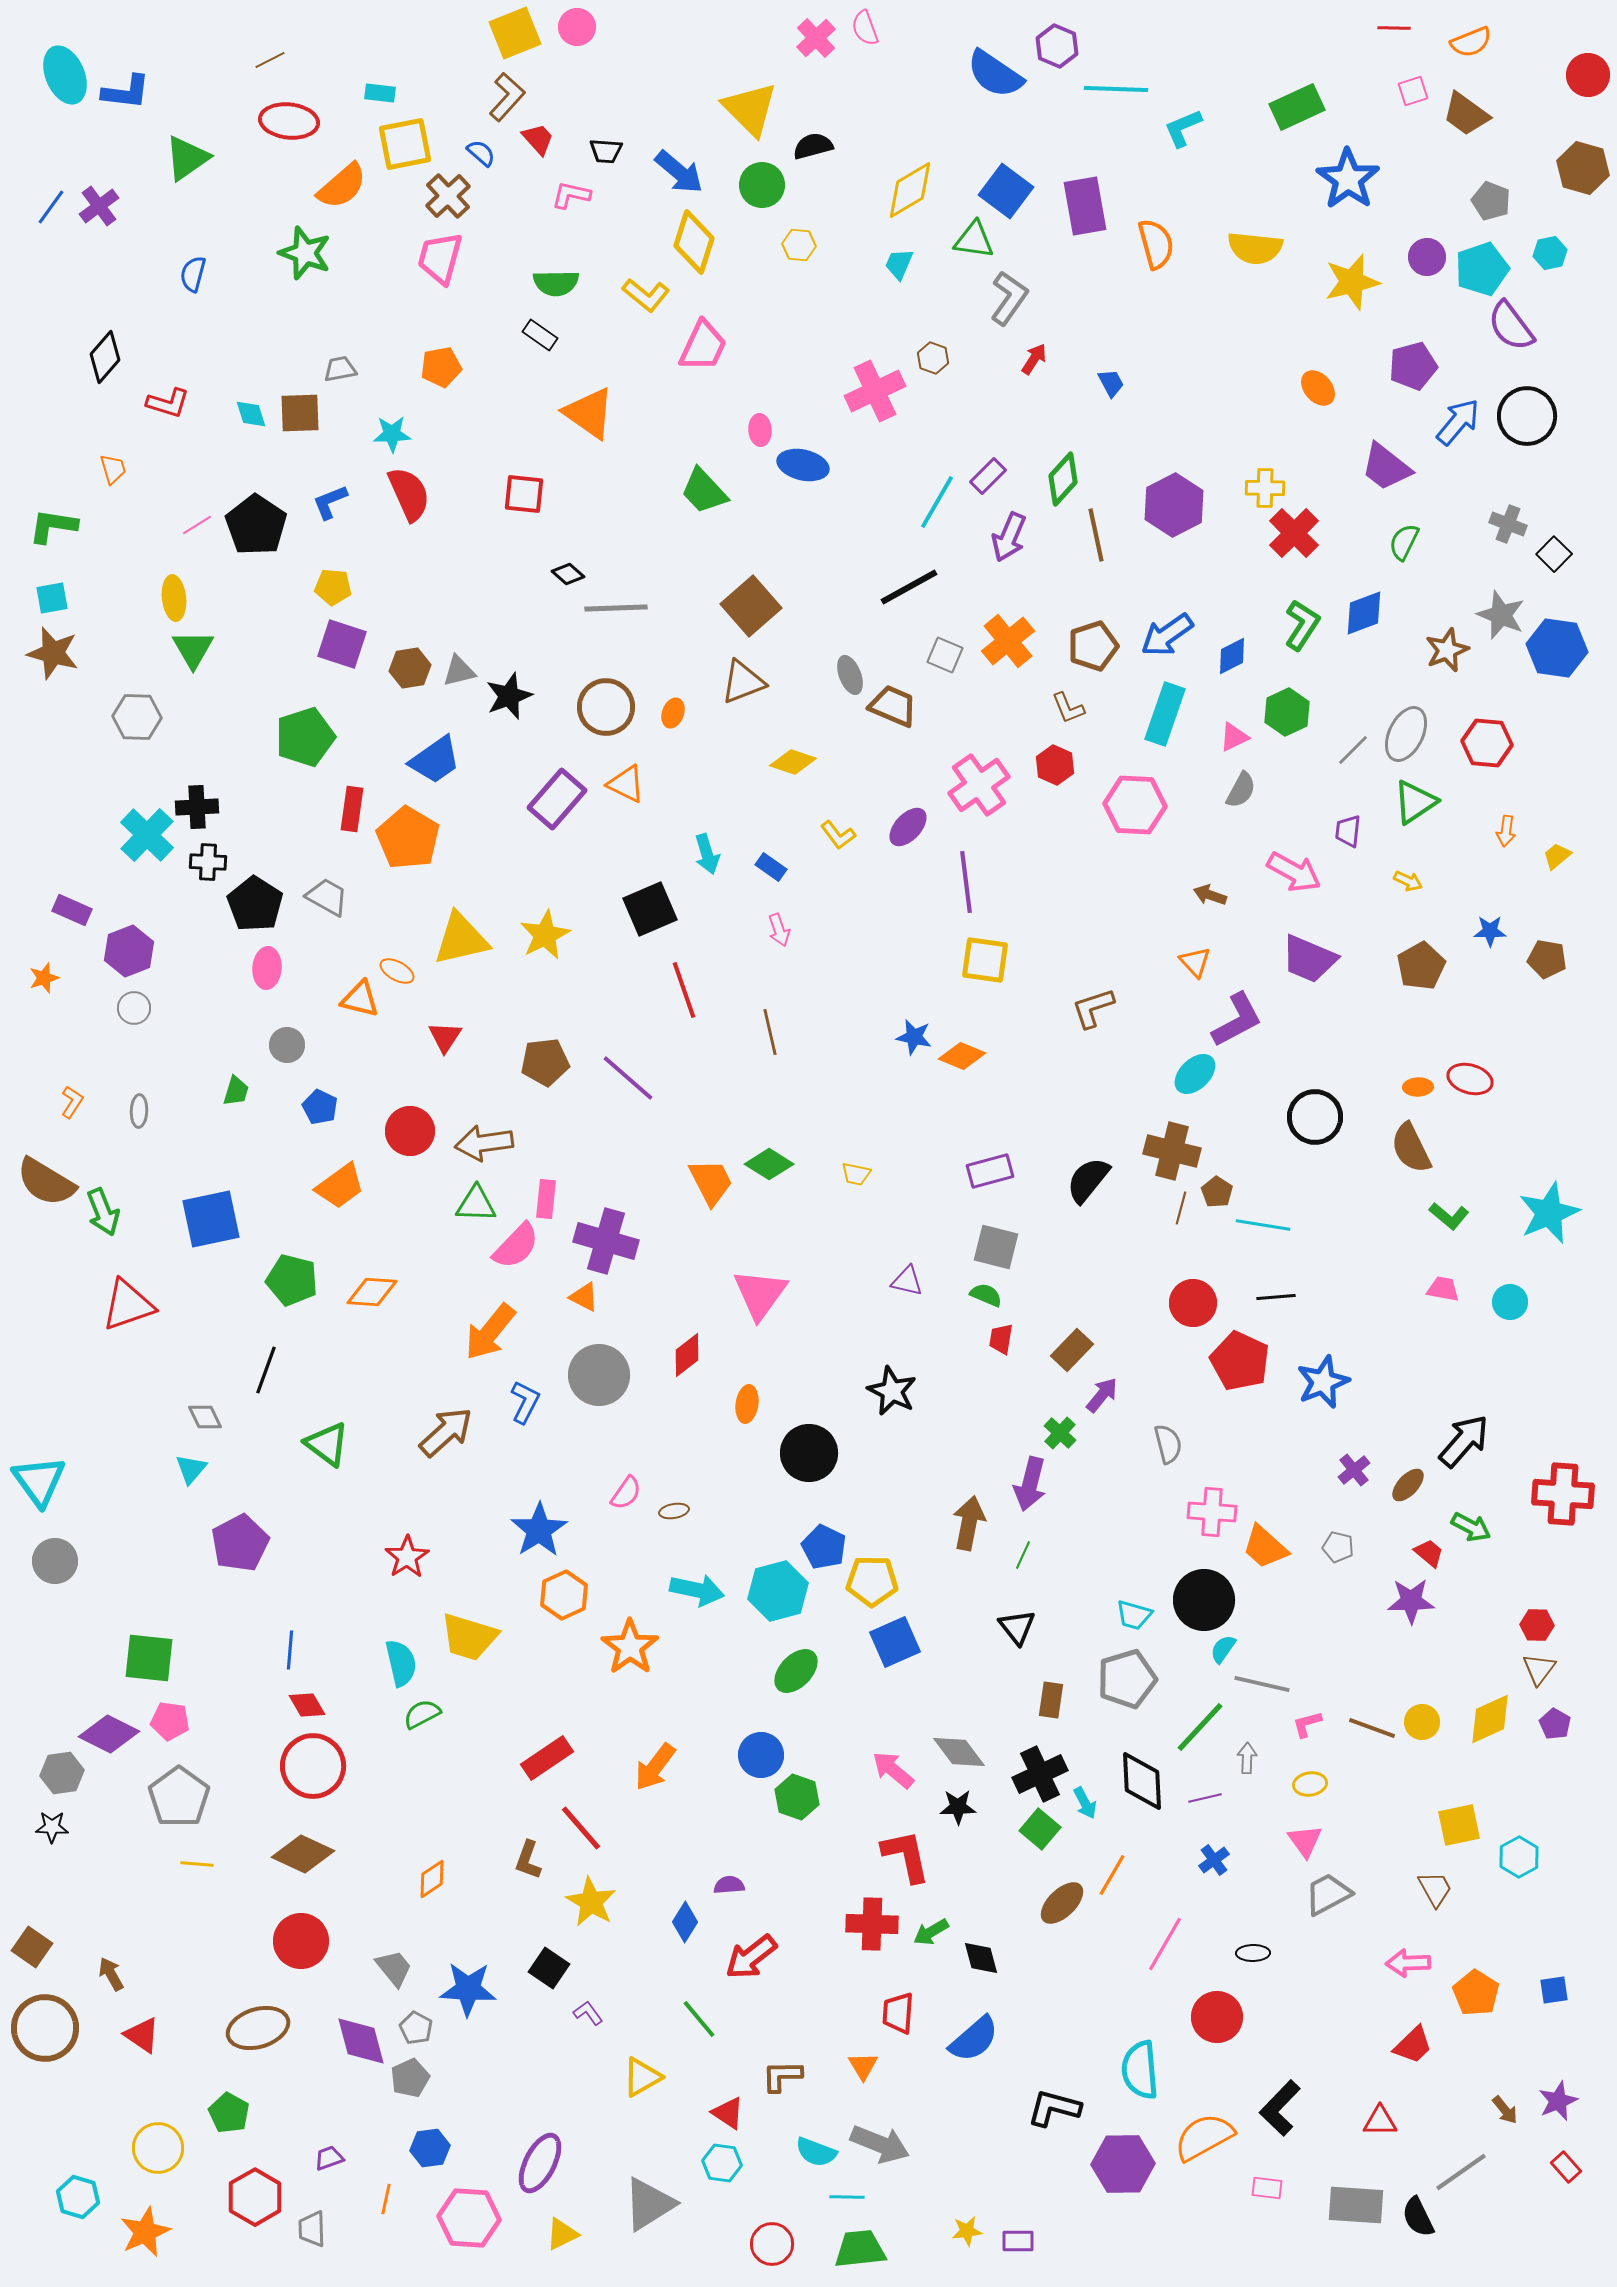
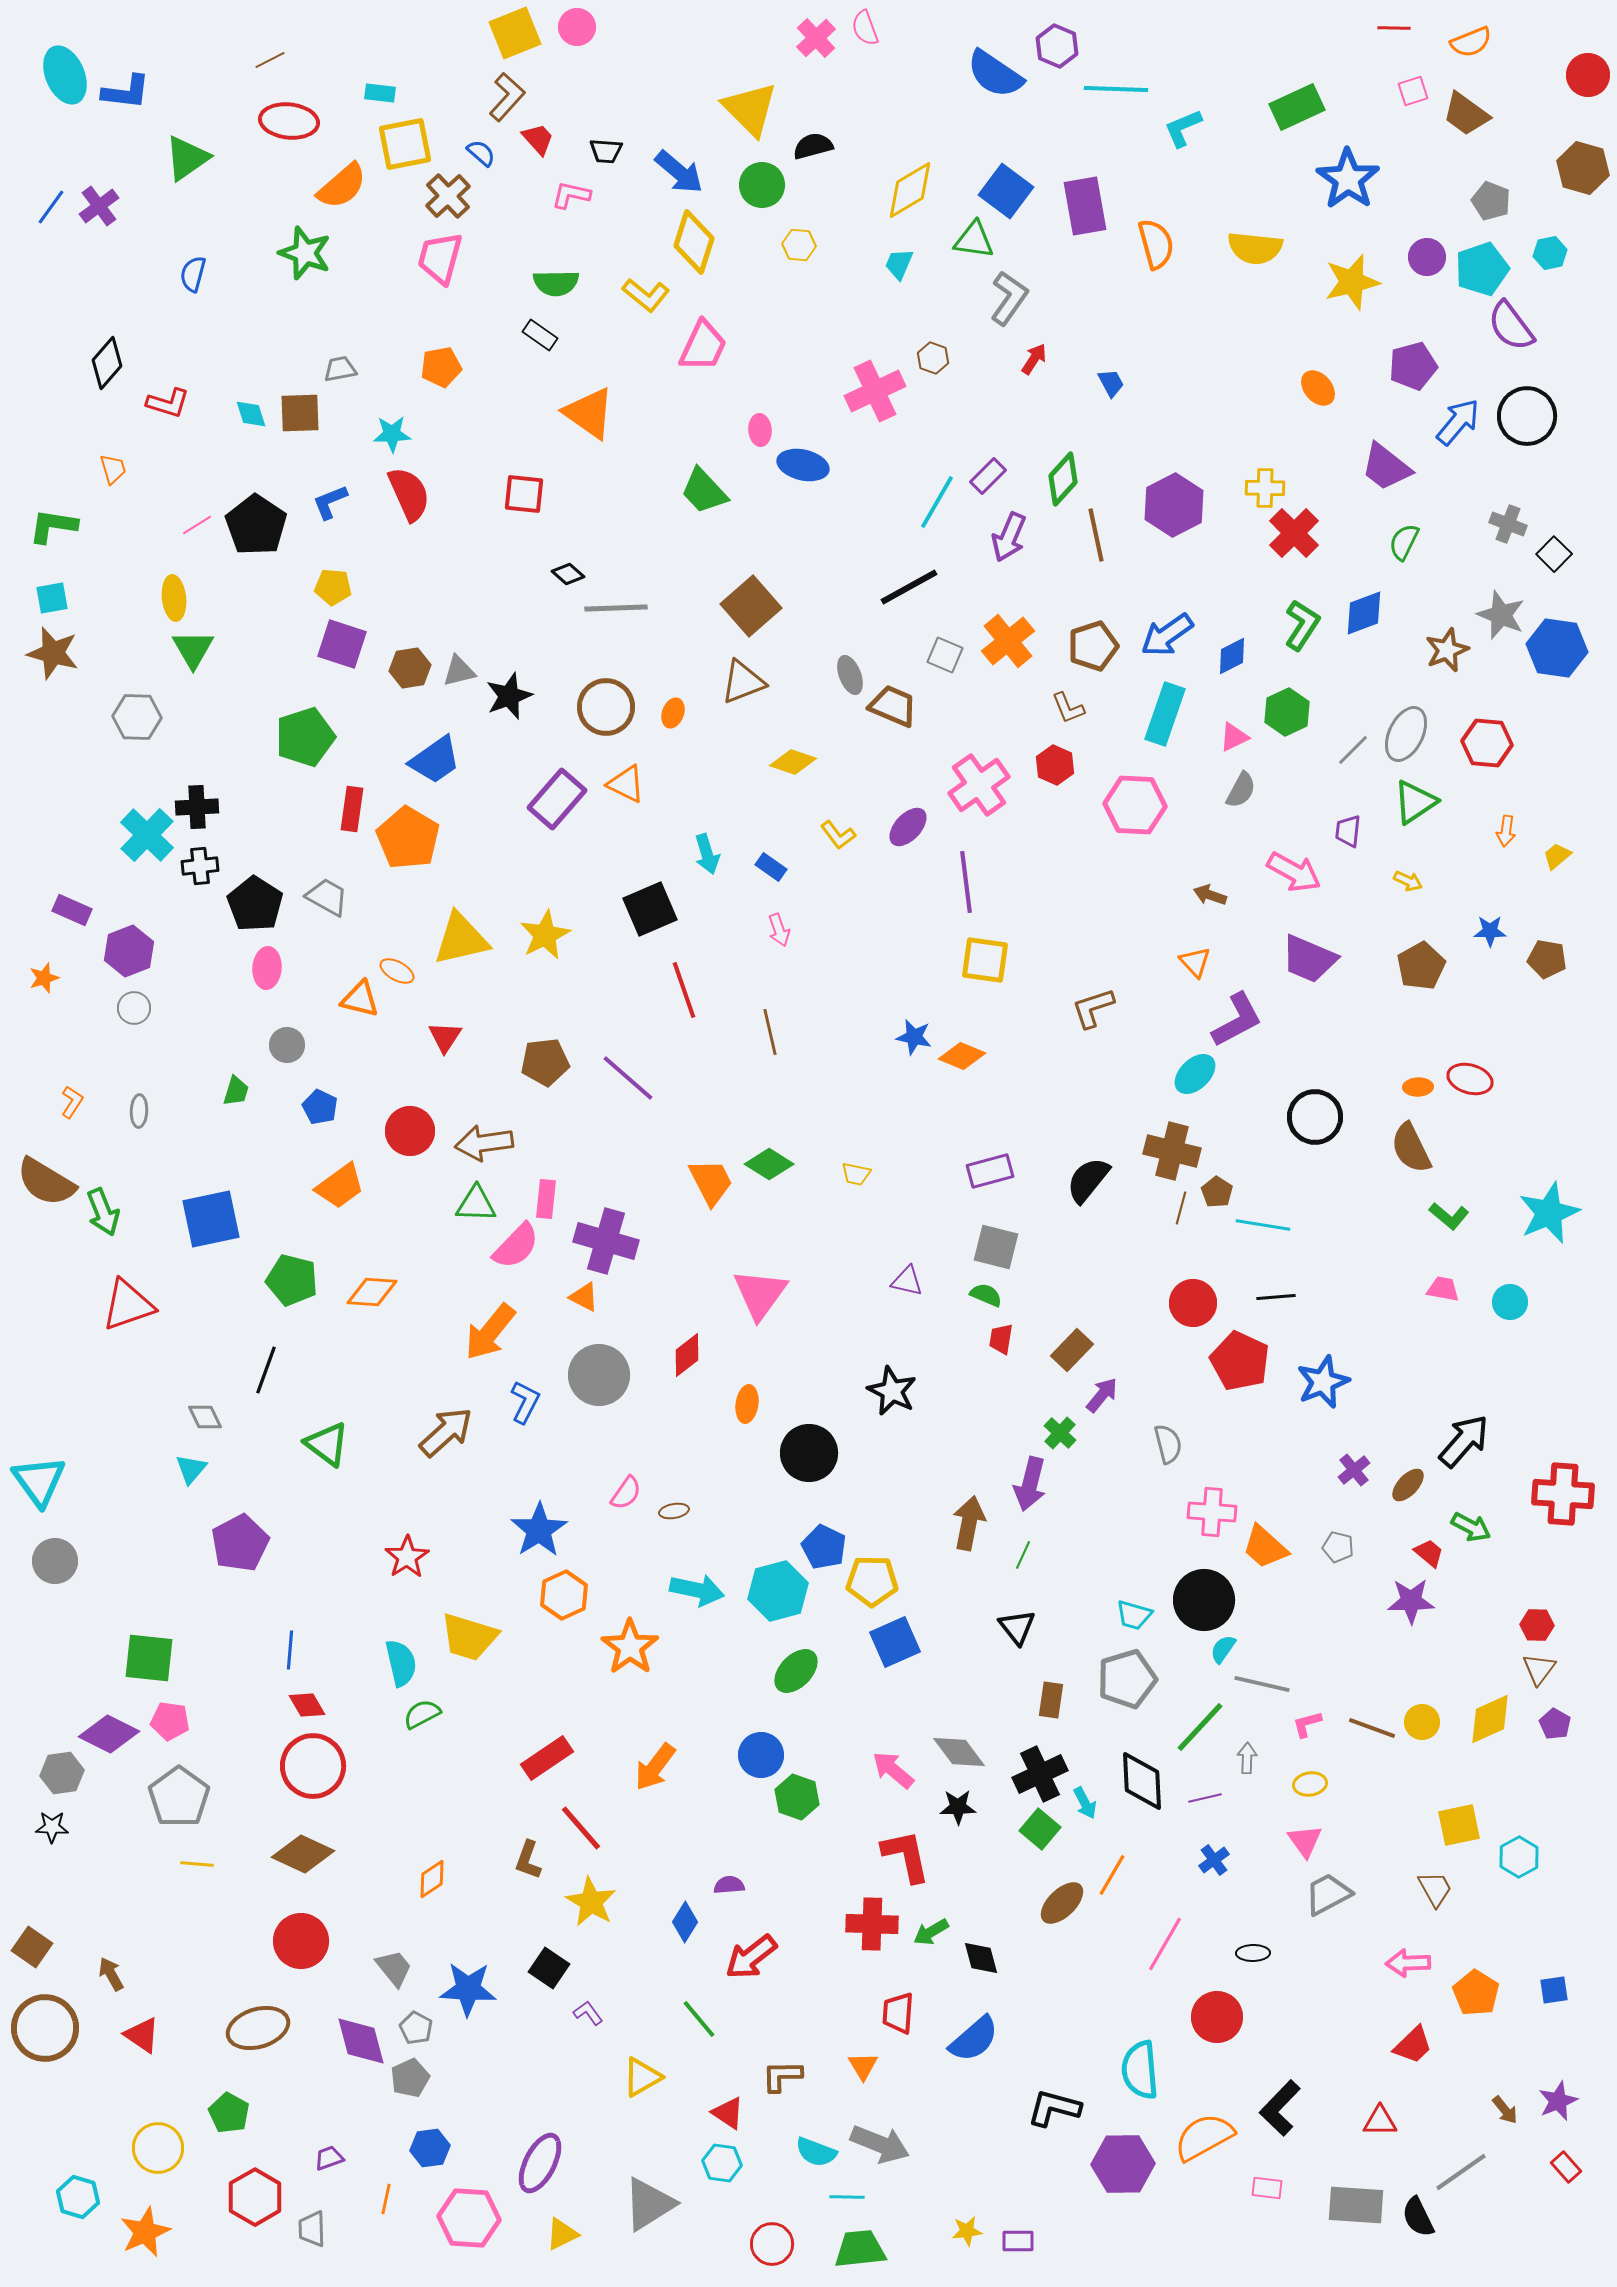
black diamond at (105, 357): moved 2 px right, 6 px down
black cross at (208, 862): moved 8 px left, 4 px down; rotated 9 degrees counterclockwise
